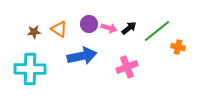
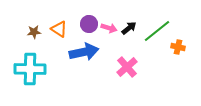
blue arrow: moved 2 px right, 4 px up
pink cross: rotated 20 degrees counterclockwise
